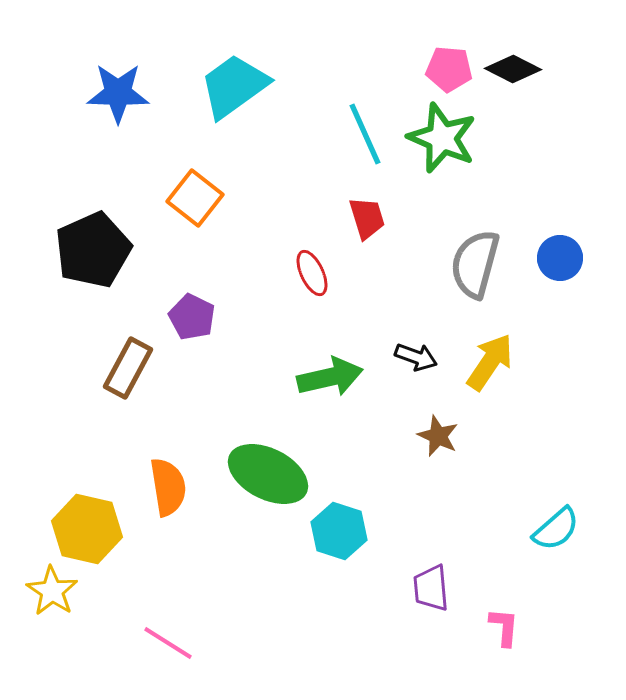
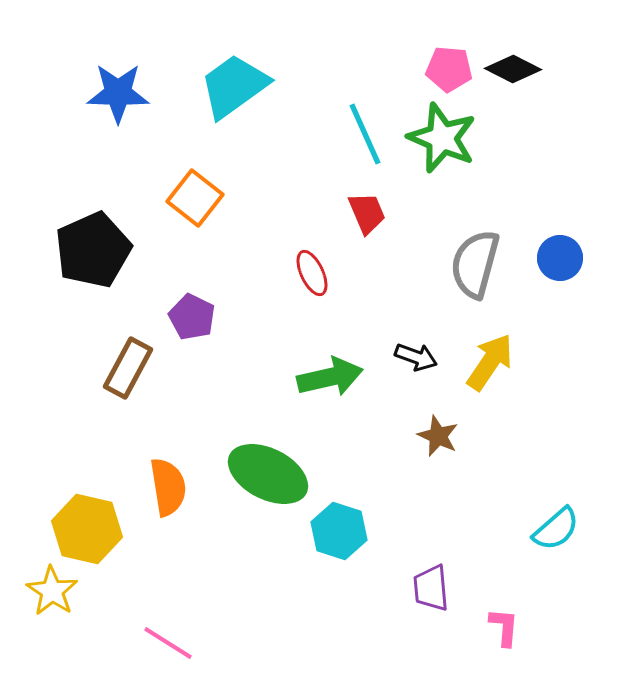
red trapezoid: moved 5 px up; rotated 6 degrees counterclockwise
